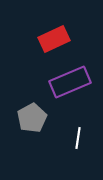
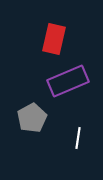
red rectangle: rotated 52 degrees counterclockwise
purple rectangle: moved 2 px left, 1 px up
